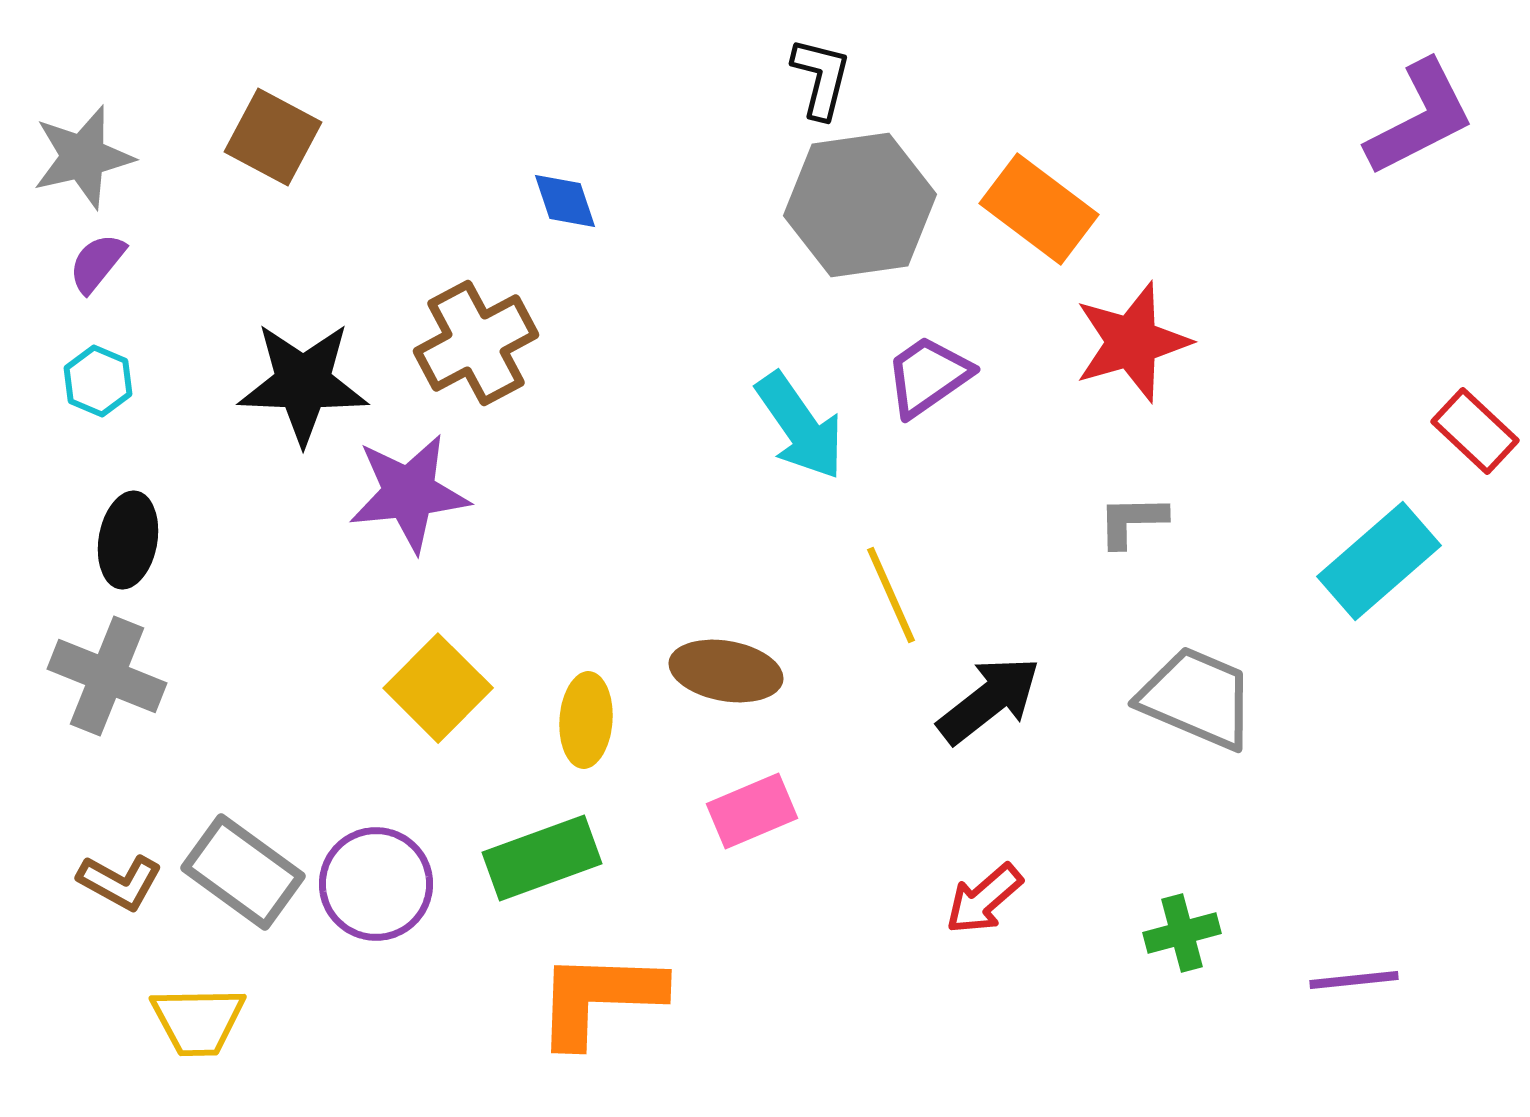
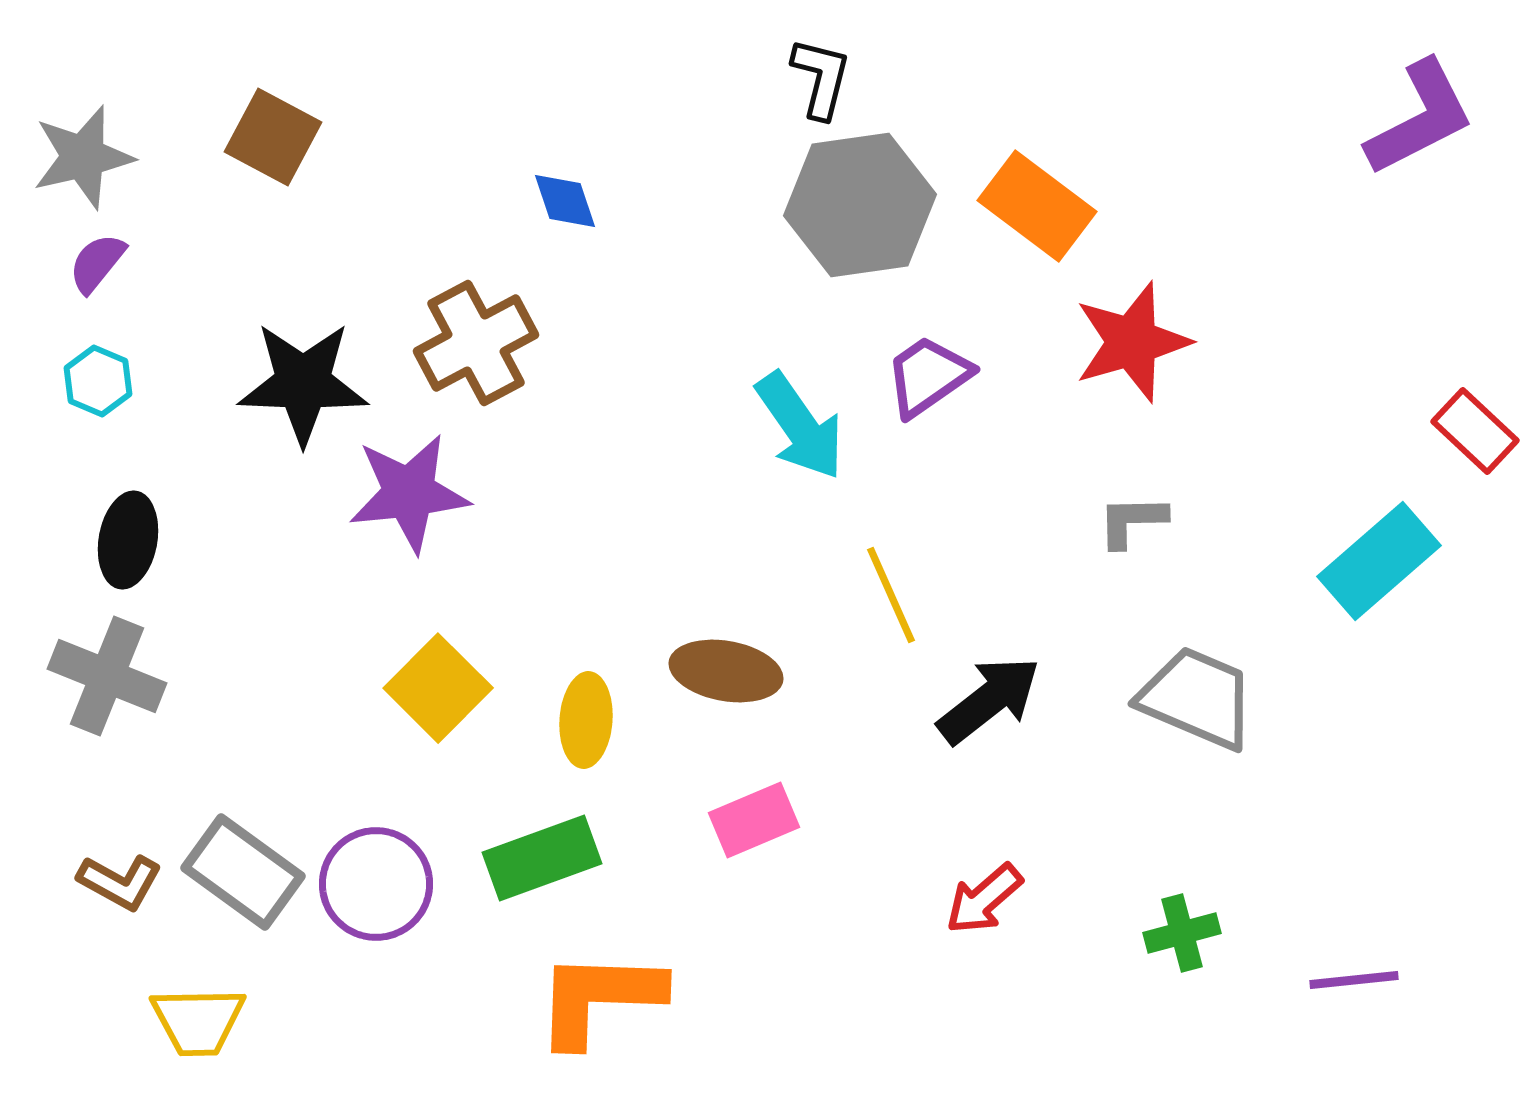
orange rectangle: moved 2 px left, 3 px up
pink rectangle: moved 2 px right, 9 px down
